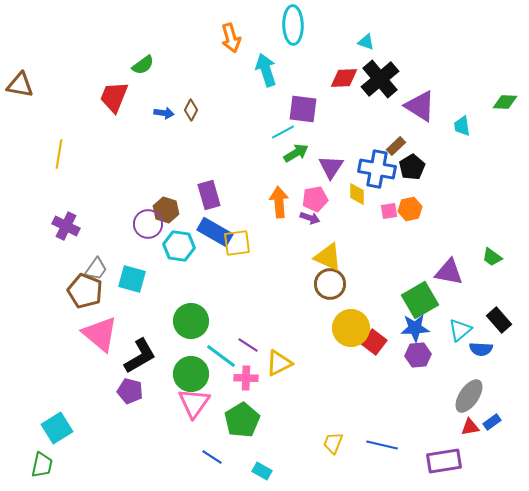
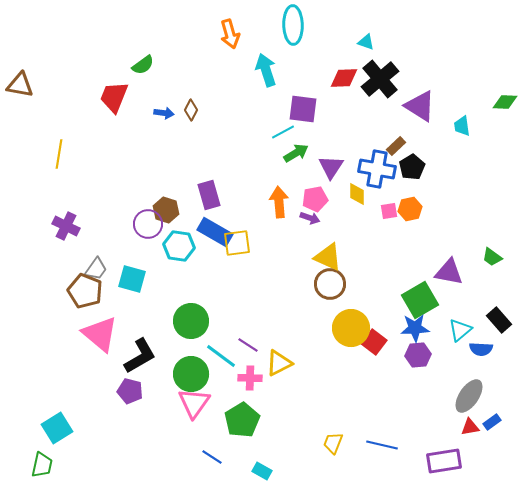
orange arrow at (231, 38): moved 1 px left, 4 px up
pink cross at (246, 378): moved 4 px right
